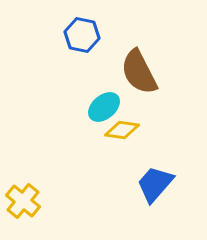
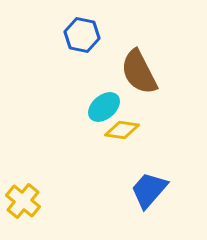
blue trapezoid: moved 6 px left, 6 px down
